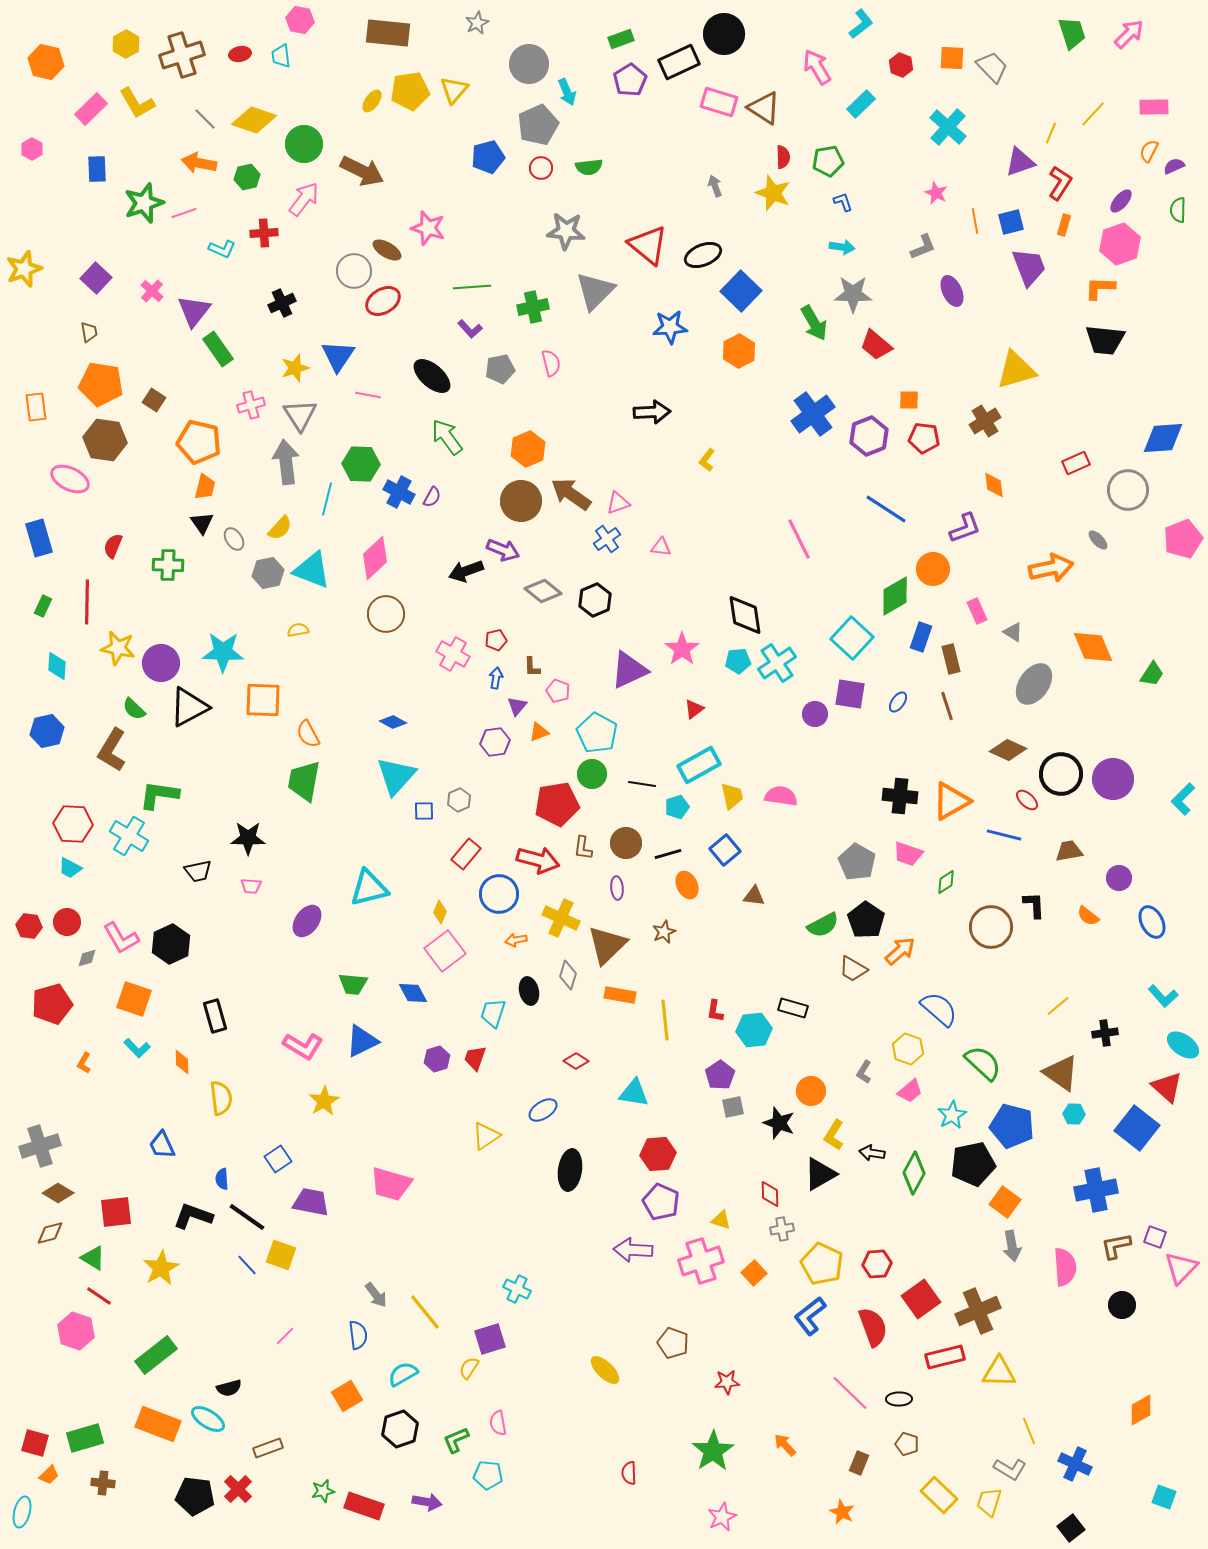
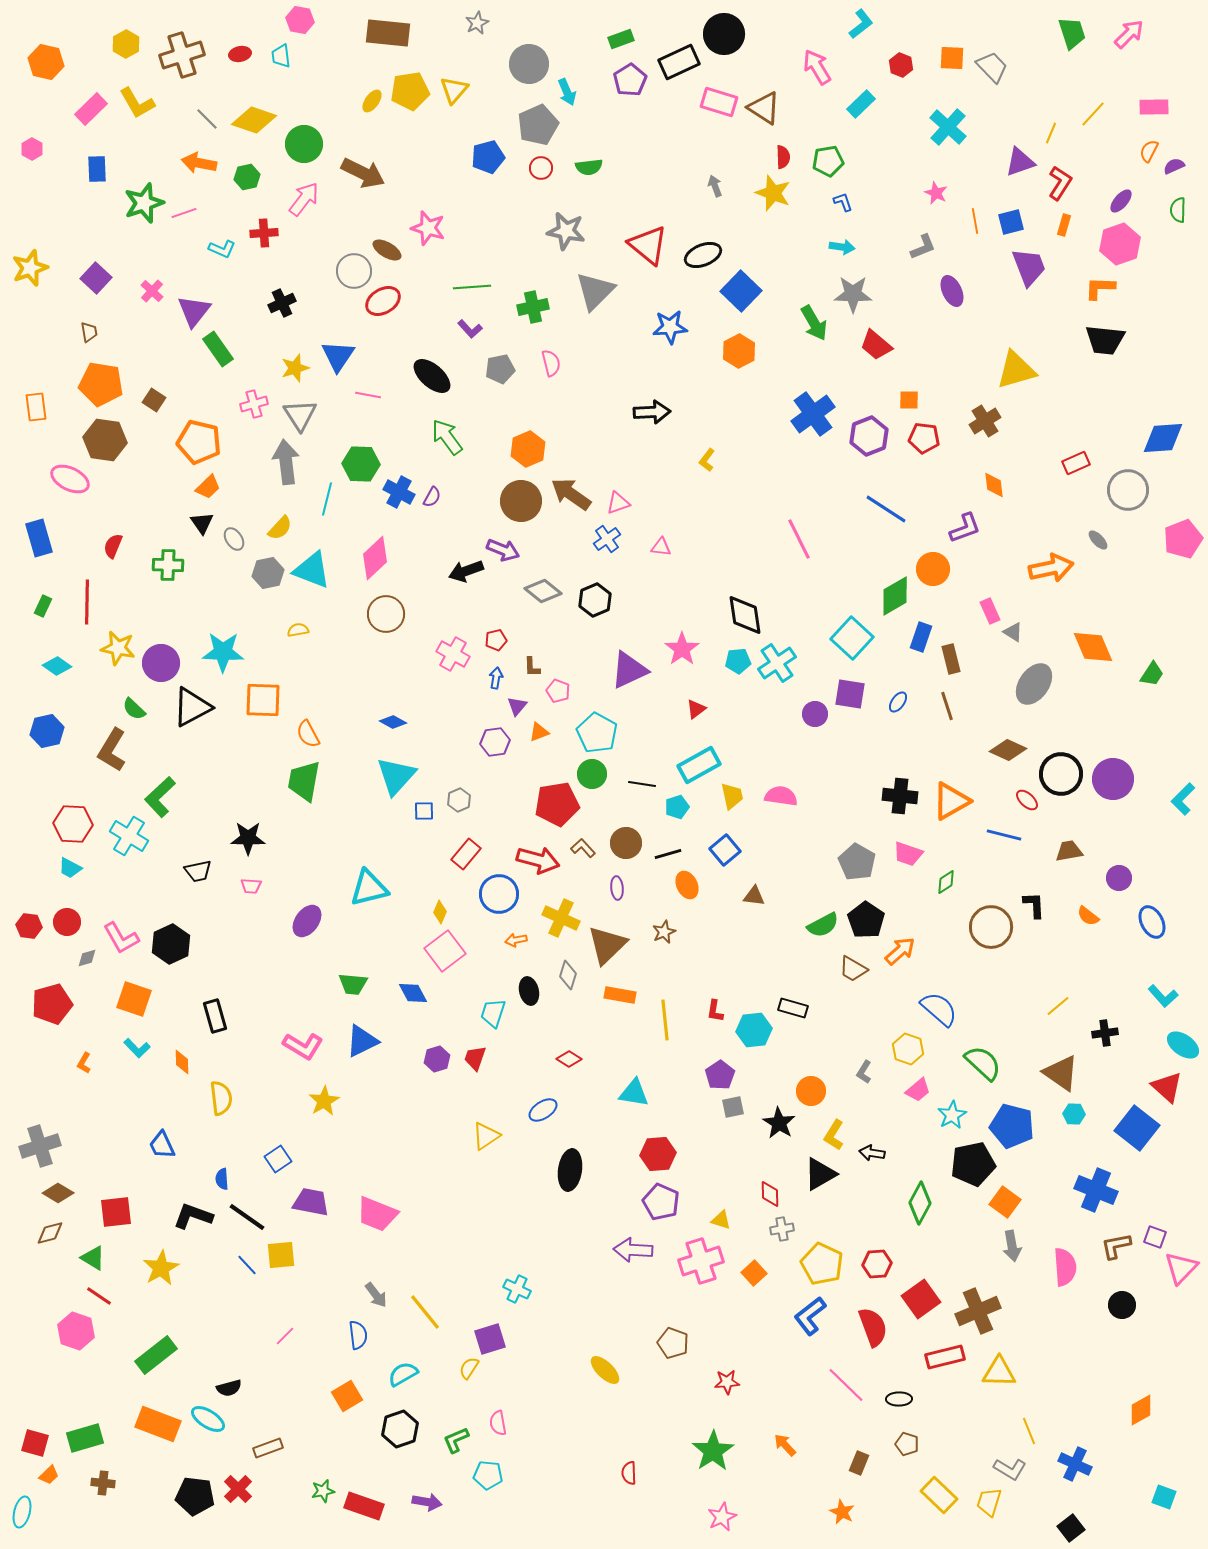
gray line at (205, 119): moved 2 px right
brown arrow at (362, 171): moved 1 px right, 2 px down
gray star at (566, 231): rotated 6 degrees clockwise
yellow star at (24, 269): moved 6 px right, 1 px up
pink cross at (251, 405): moved 3 px right, 1 px up
orange trapezoid at (205, 487): moved 3 px right; rotated 32 degrees clockwise
pink rectangle at (977, 611): moved 13 px right
cyan diamond at (57, 666): rotated 60 degrees counterclockwise
black triangle at (189, 707): moved 3 px right
red triangle at (694, 709): moved 2 px right
green L-shape at (159, 795): moved 1 px right, 2 px down; rotated 51 degrees counterclockwise
brown L-shape at (583, 848): rotated 130 degrees clockwise
red diamond at (576, 1061): moved 7 px left, 2 px up
pink trapezoid at (910, 1091): moved 8 px right, 1 px up
black star at (779, 1123): rotated 12 degrees clockwise
green diamond at (914, 1173): moved 6 px right, 30 px down
pink trapezoid at (391, 1184): moved 14 px left, 30 px down; rotated 6 degrees clockwise
blue cross at (1096, 1190): rotated 33 degrees clockwise
yellow square at (281, 1255): rotated 24 degrees counterclockwise
pink line at (850, 1393): moved 4 px left, 8 px up
